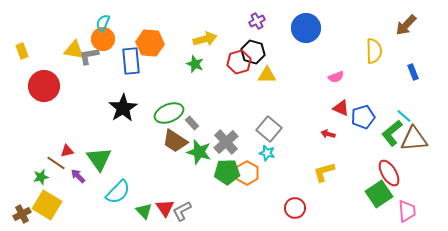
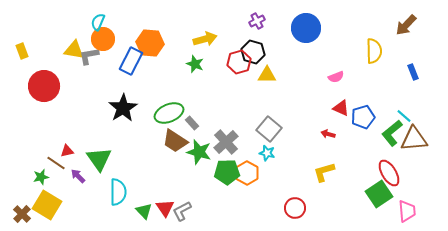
cyan semicircle at (103, 23): moved 5 px left, 1 px up
blue rectangle at (131, 61): rotated 32 degrees clockwise
cyan semicircle at (118, 192): rotated 44 degrees counterclockwise
brown cross at (22, 214): rotated 18 degrees counterclockwise
